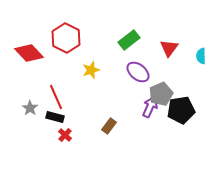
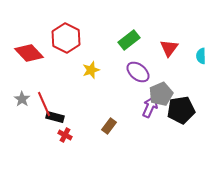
red line: moved 12 px left, 7 px down
gray star: moved 8 px left, 9 px up
red cross: rotated 16 degrees counterclockwise
